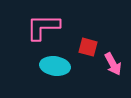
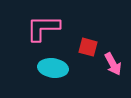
pink L-shape: moved 1 px down
cyan ellipse: moved 2 px left, 2 px down
